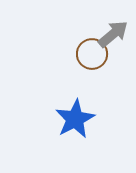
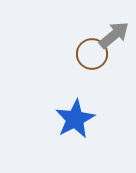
gray arrow: moved 1 px right, 1 px down
